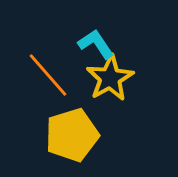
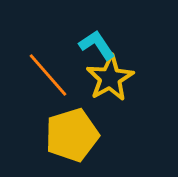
cyan L-shape: moved 1 px right, 1 px down
